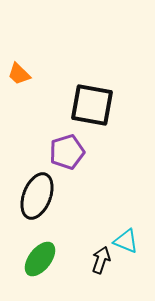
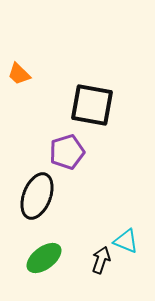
green ellipse: moved 4 px right, 1 px up; rotated 15 degrees clockwise
